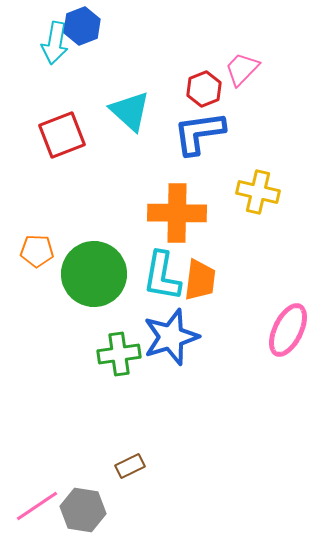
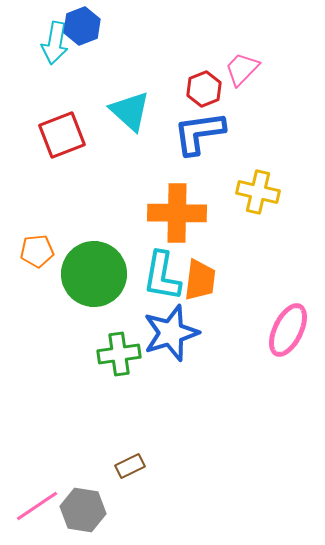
orange pentagon: rotated 8 degrees counterclockwise
blue star: moved 4 px up
